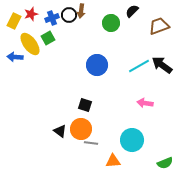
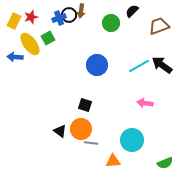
red star: moved 3 px down
blue cross: moved 7 px right
